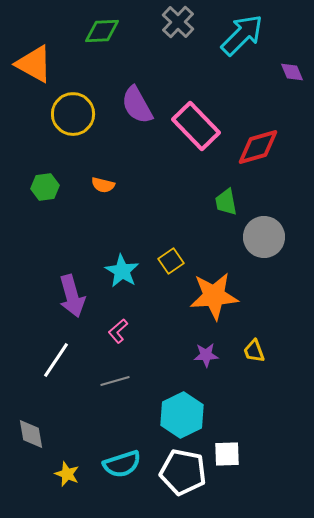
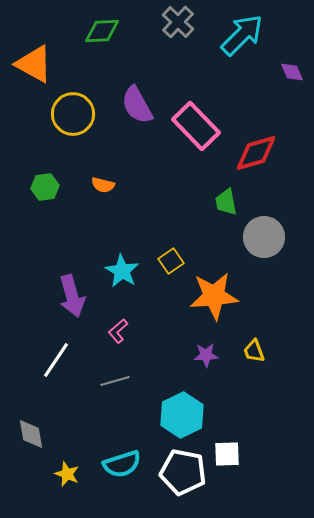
red diamond: moved 2 px left, 6 px down
